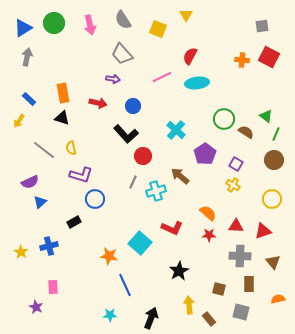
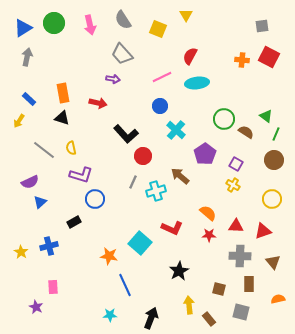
blue circle at (133, 106): moved 27 px right
